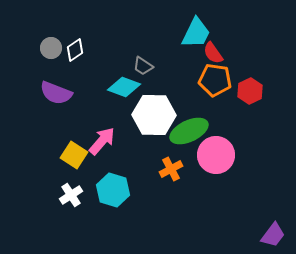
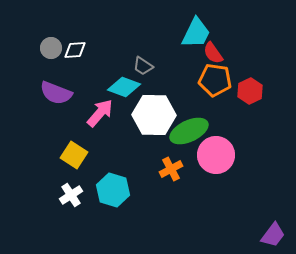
white diamond: rotated 30 degrees clockwise
pink arrow: moved 2 px left, 28 px up
